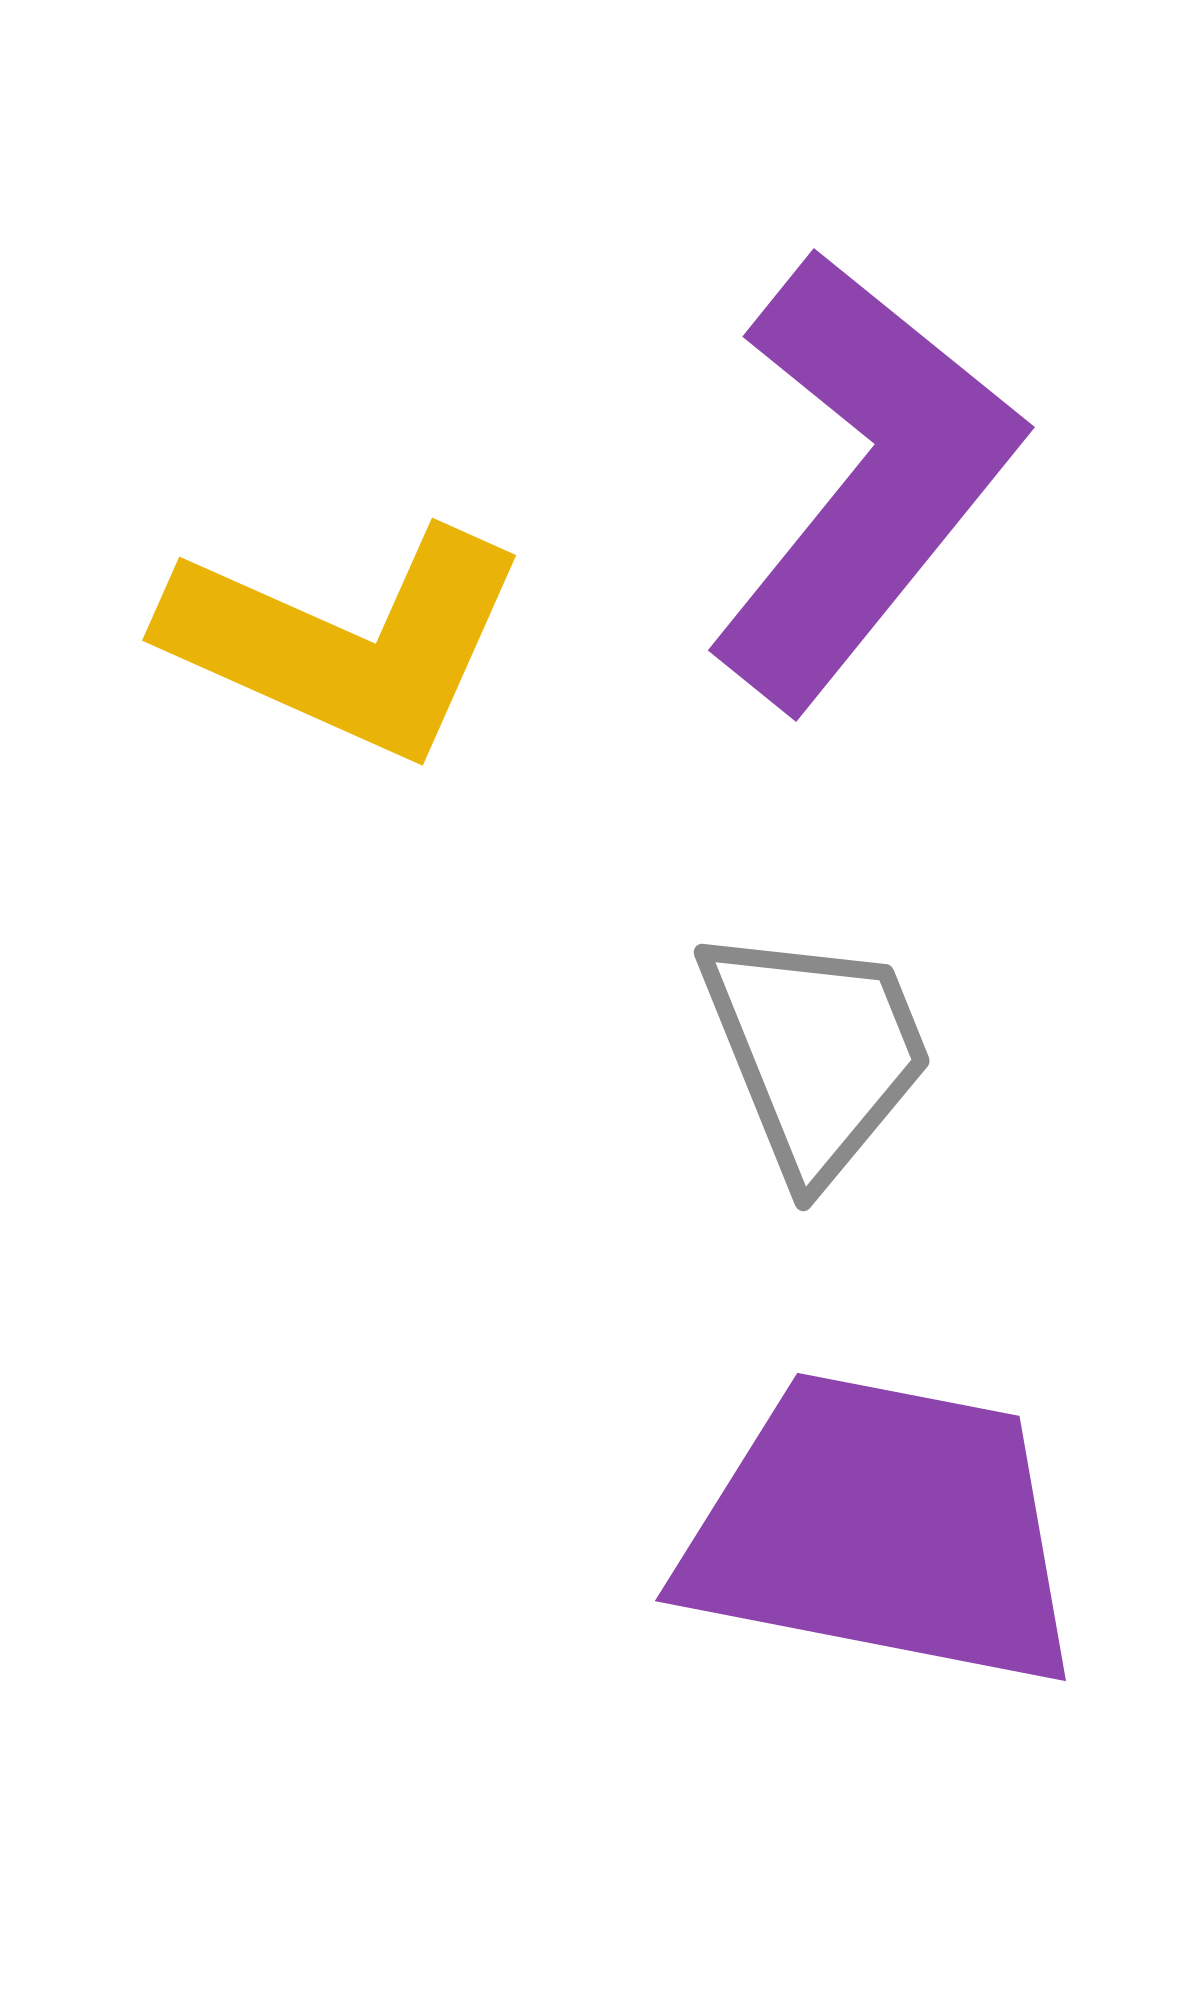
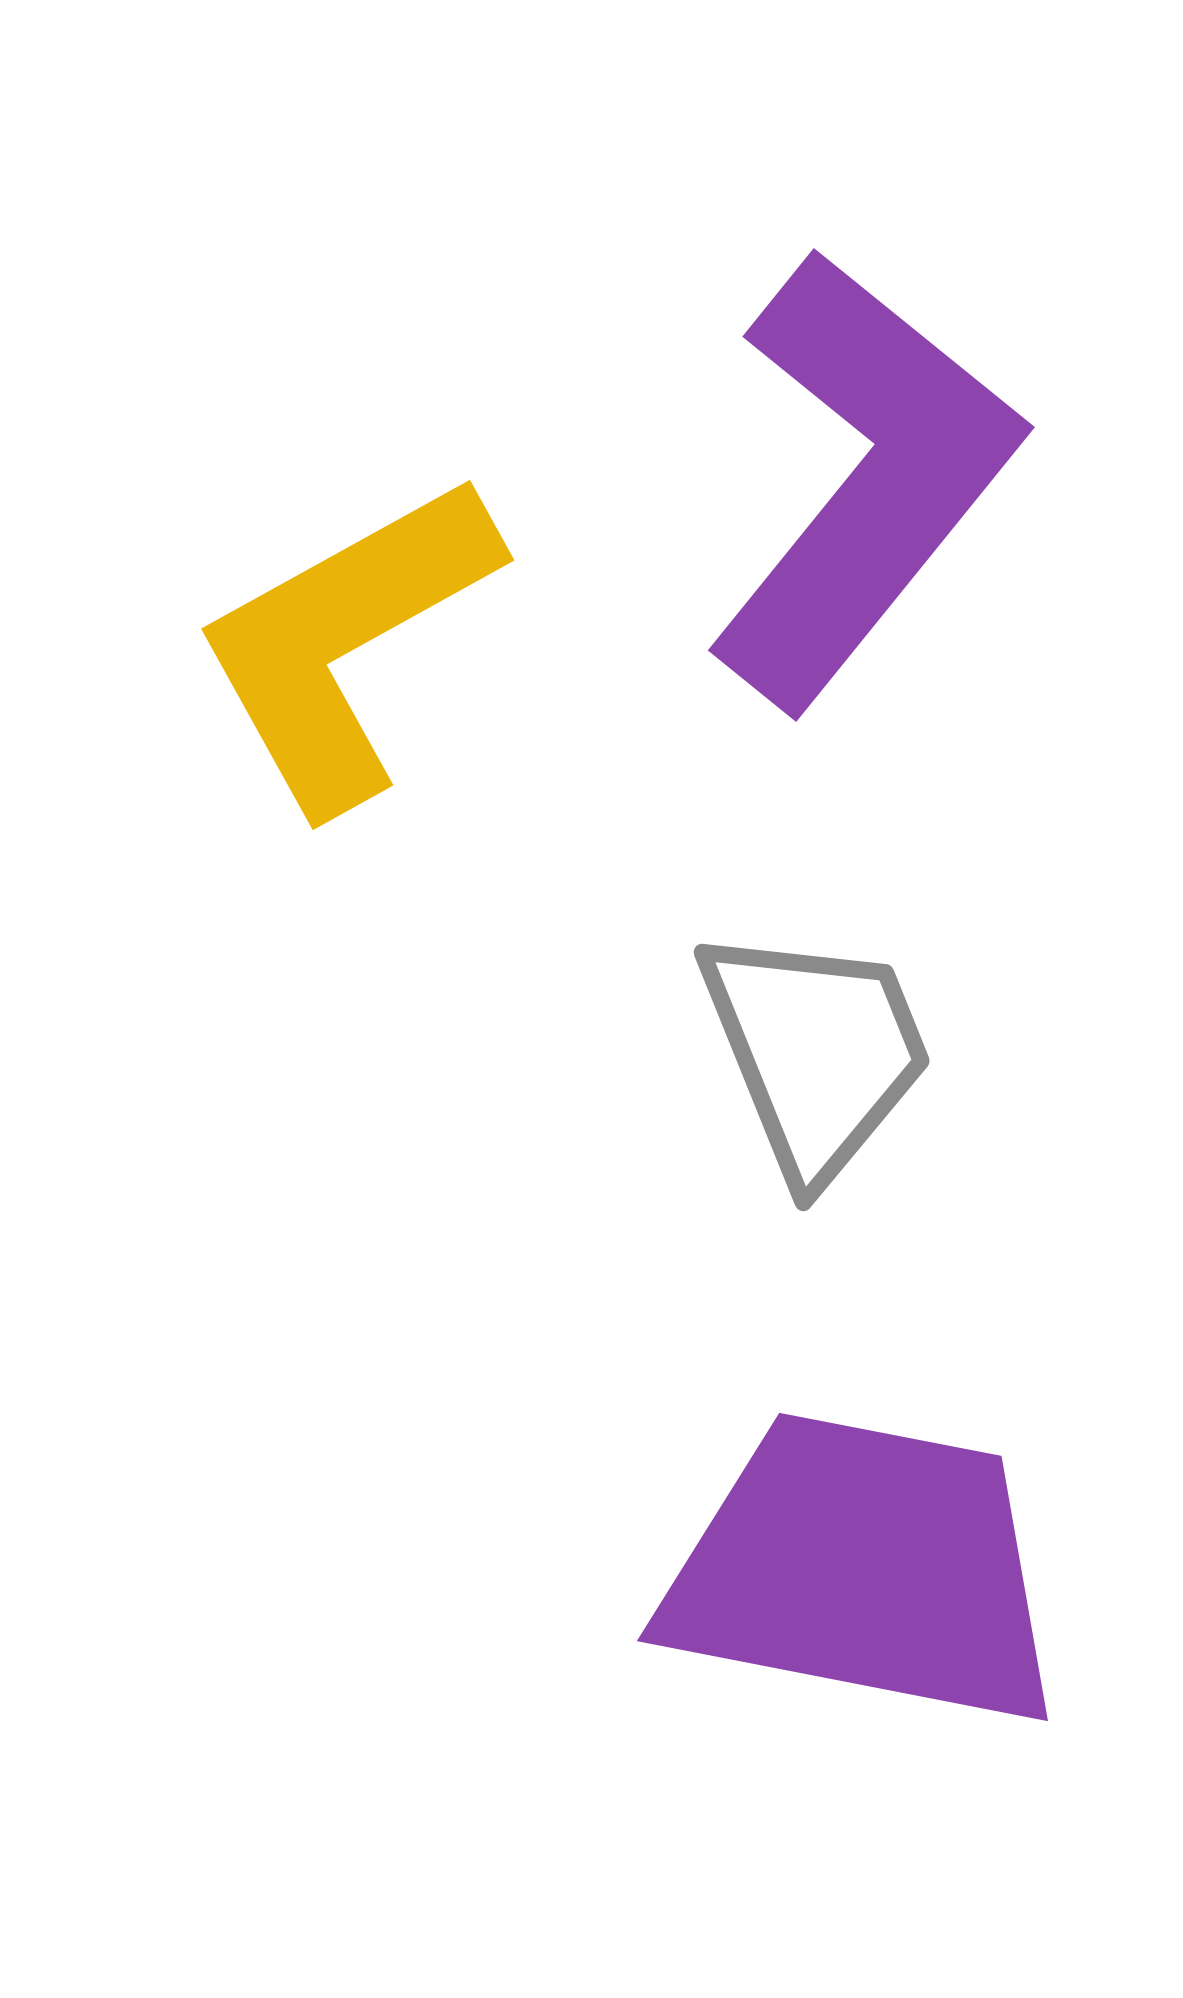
yellow L-shape: rotated 127 degrees clockwise
purple trapezoid: moved 18 px left, 40 px down
